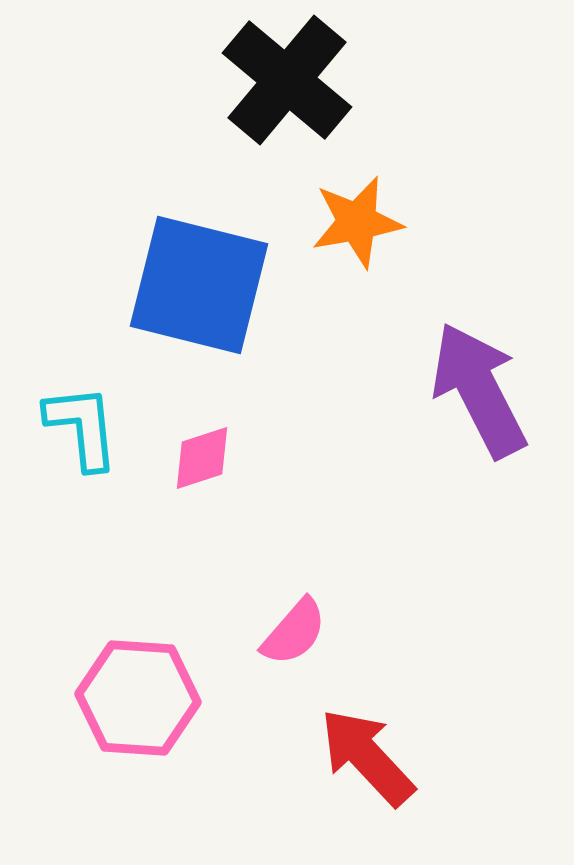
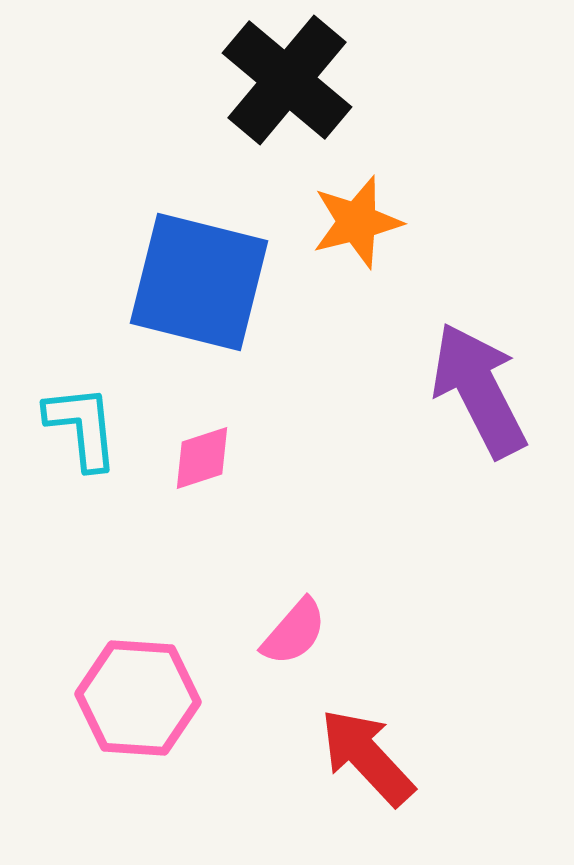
orange star: rotated 4 degrees counterclockwise
blue square: moved 3 px up
